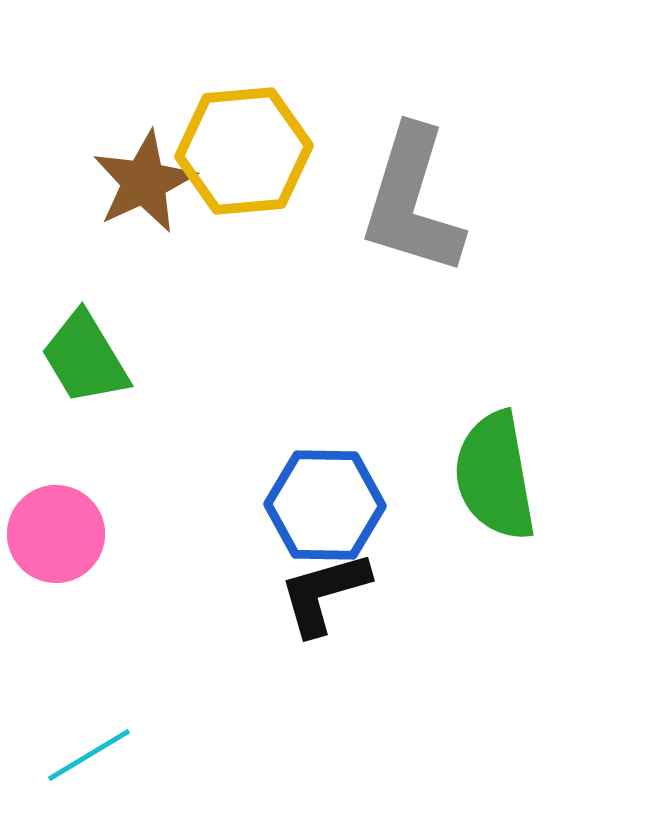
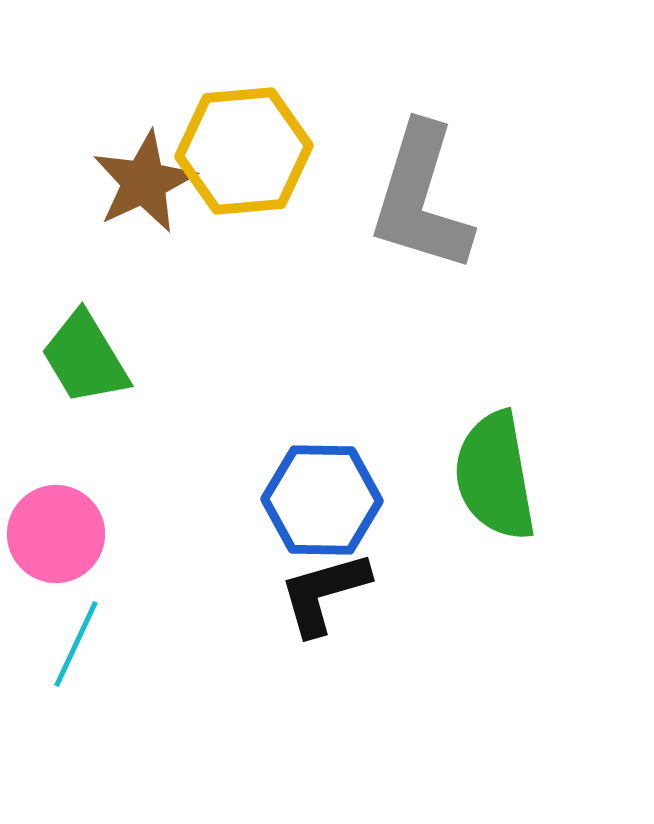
gray L-shape: moved 9 px right, 3 px up
blue hexagon: moved 3 px left, 5 px up
cyan line: moved 13 px left, 111 px up; rotated 34 degrees counterclockwise
